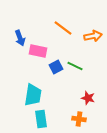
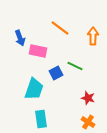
orange line: moved 3 px left
orange arrow: rotated 78 degrees counterclockwise
blue square: moved 6 px down
cyan trapezoid: moved 1 px right, 6 px up; rotated 10 degrees clockwise
orange cross: moved 9 px right, 3 px down; rotated 24 degrees clockwise
